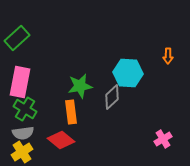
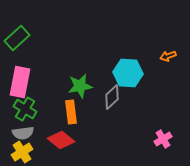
orange arrow: rotated 70 degrees clockwise
